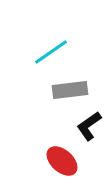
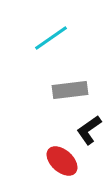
cyan line: moved 14 px up
black L-shape: moved 4 px down
